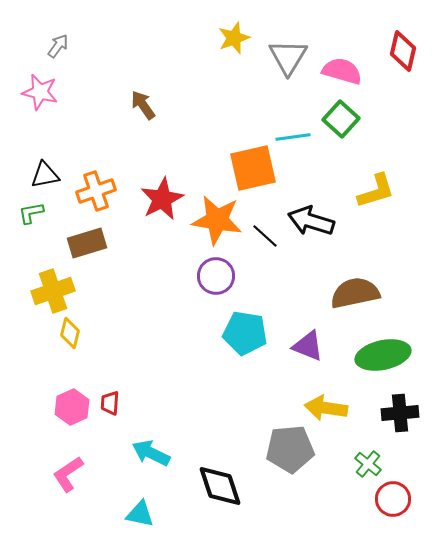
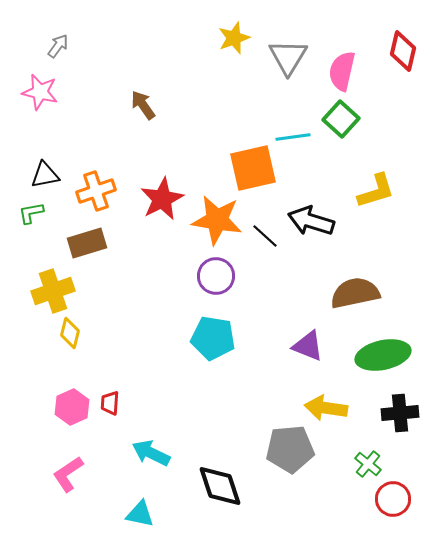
pink semicircle: rotated 93 degrees counterclockwise
cyan pentagon: moved 32 px left, 5 px down
